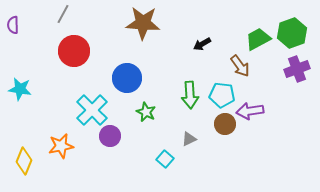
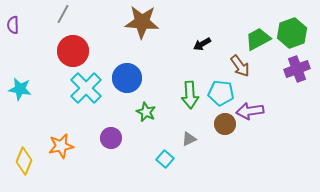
brown star: moved 1 px left, 1 px up
red circle: moved 1 px left
cyan pentagon: moved 1 px left, 2 px up
cyan cross: moved 6 px left, 22 px up
purple circle: moved 1 px right, 2 px down
